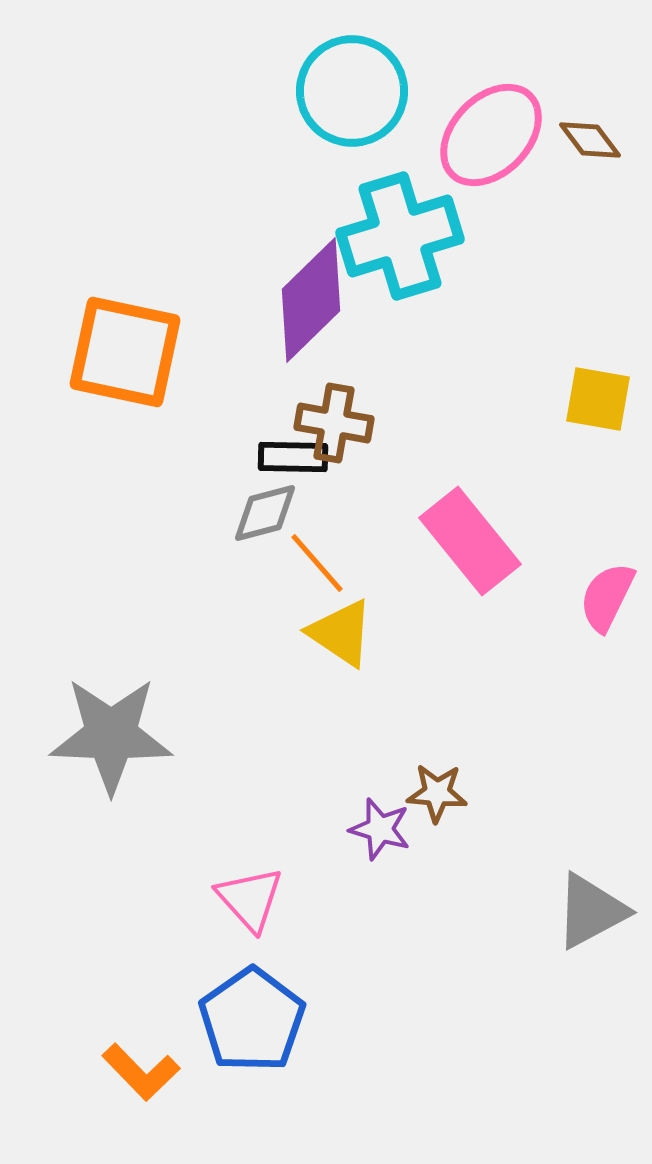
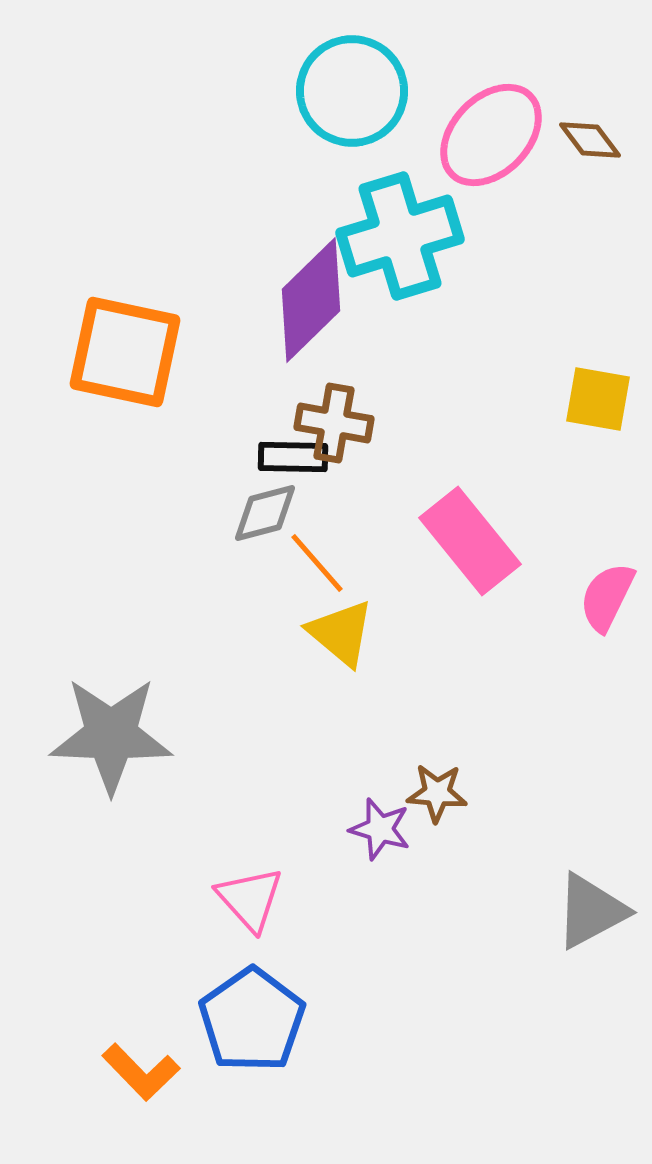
yellow triangle: rotated 6 degrees clockwise
